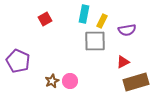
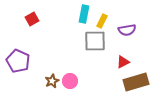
red square: moved 13 px left
